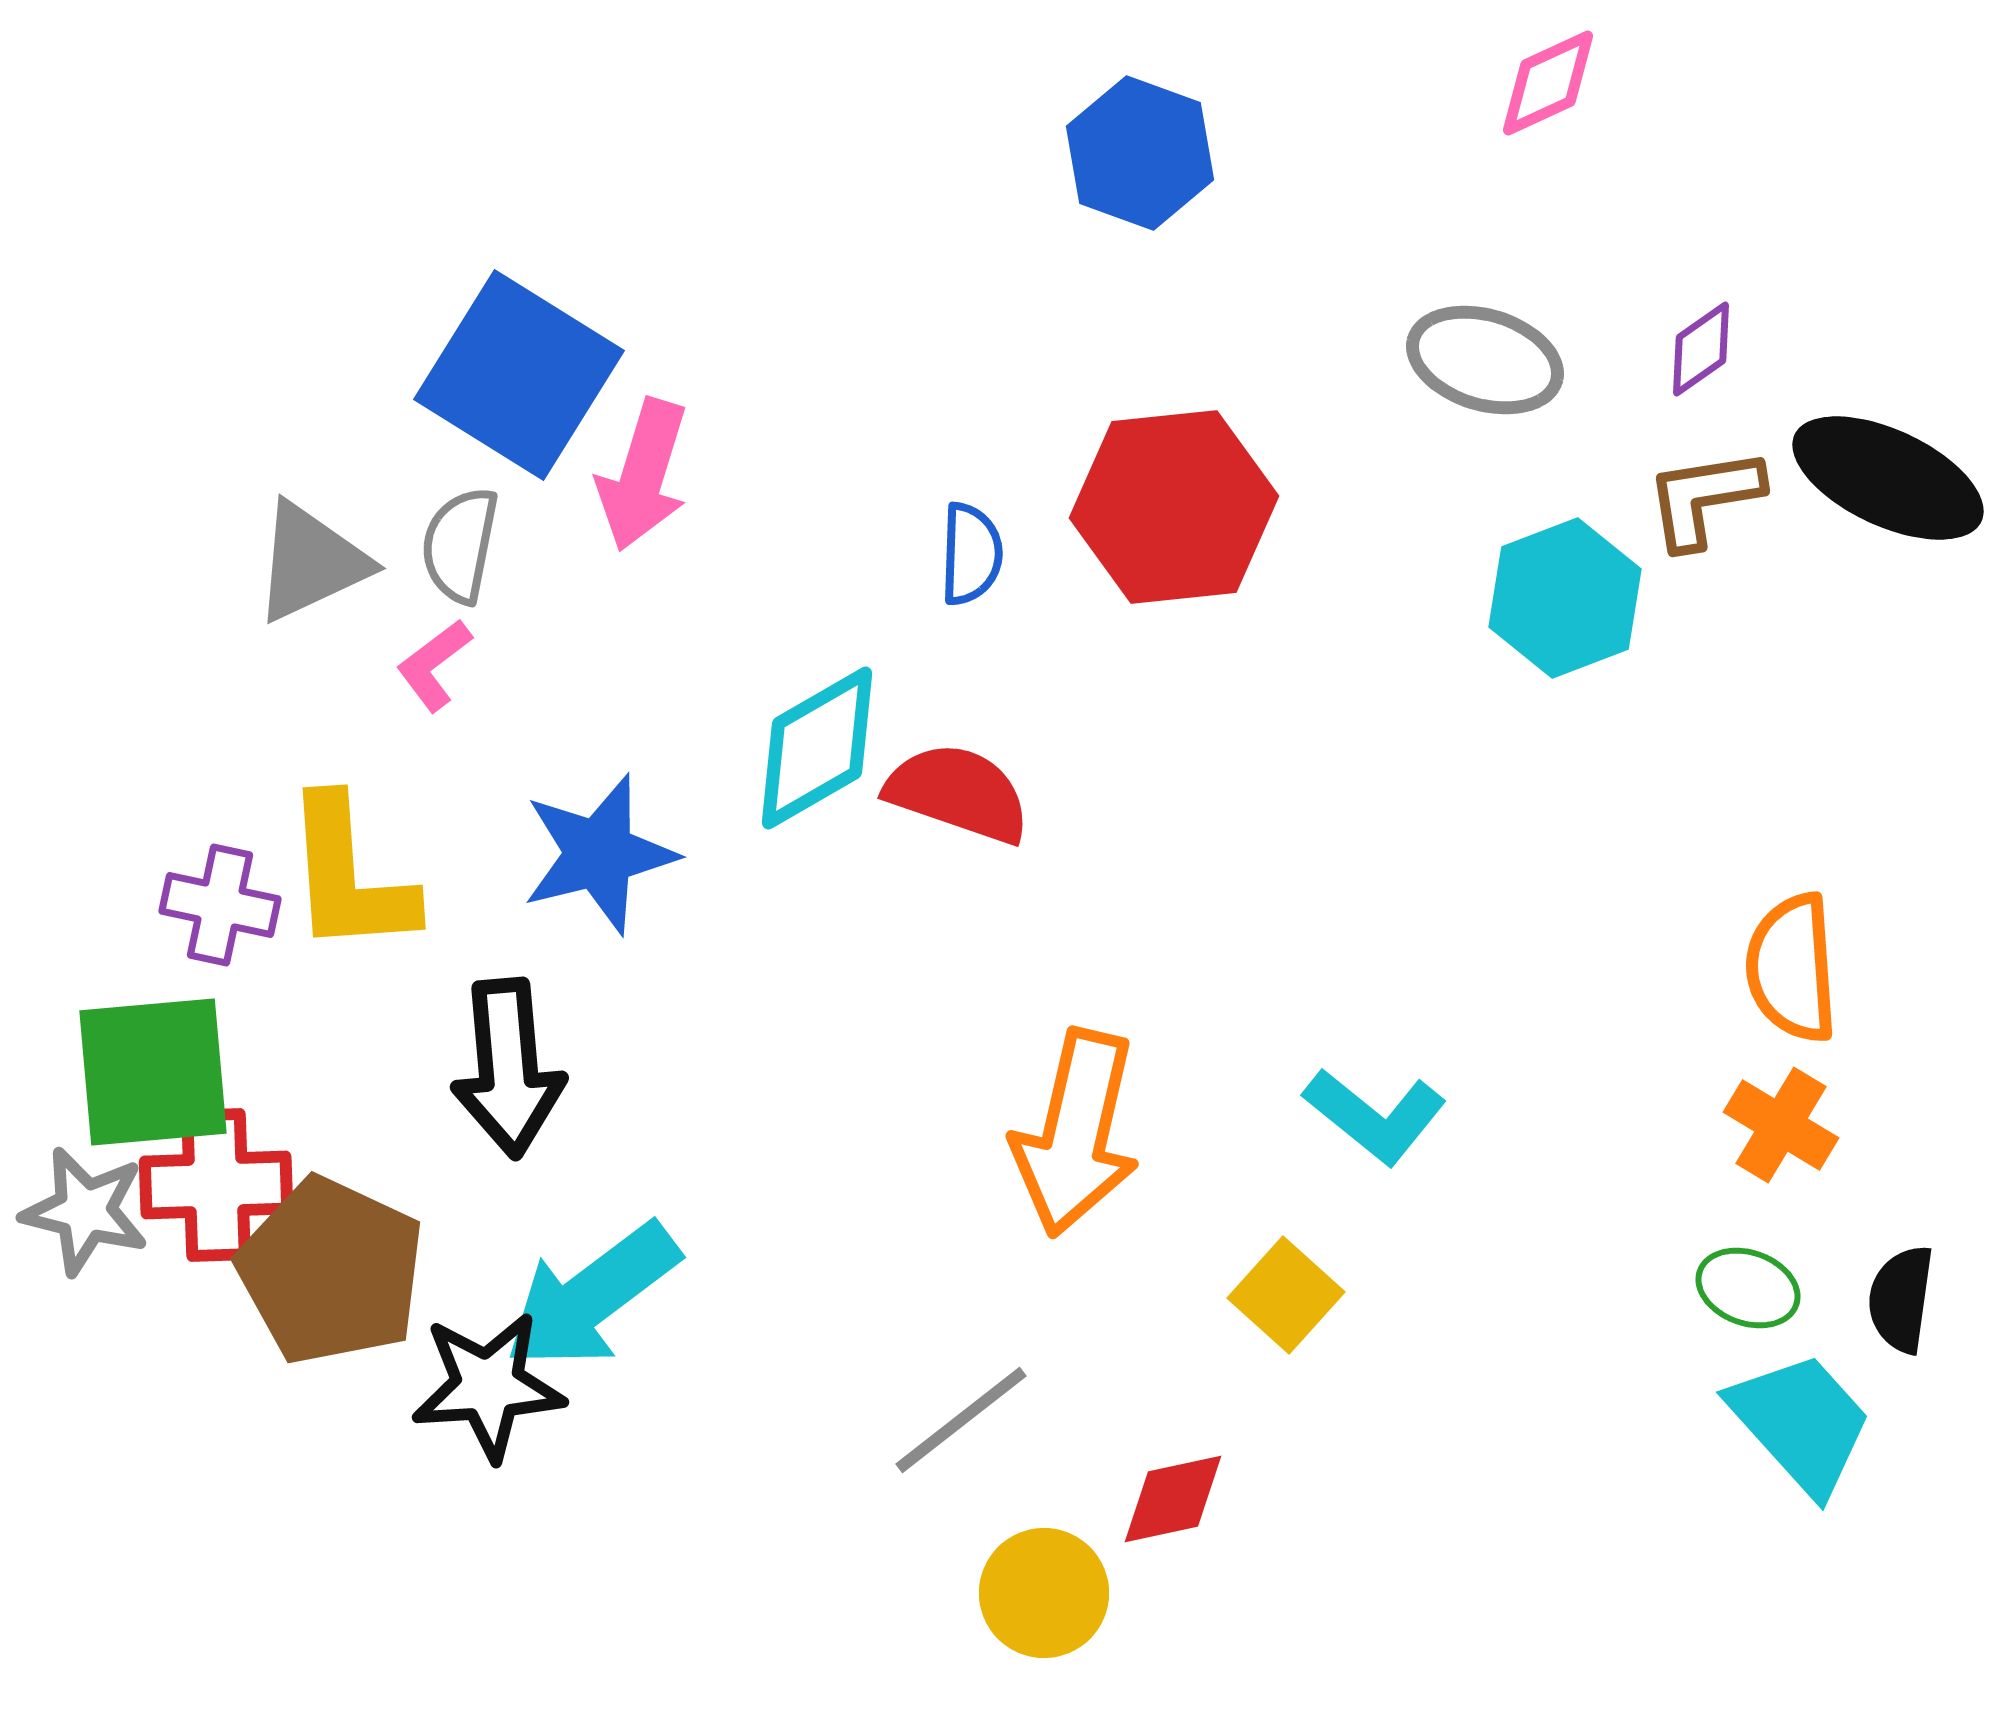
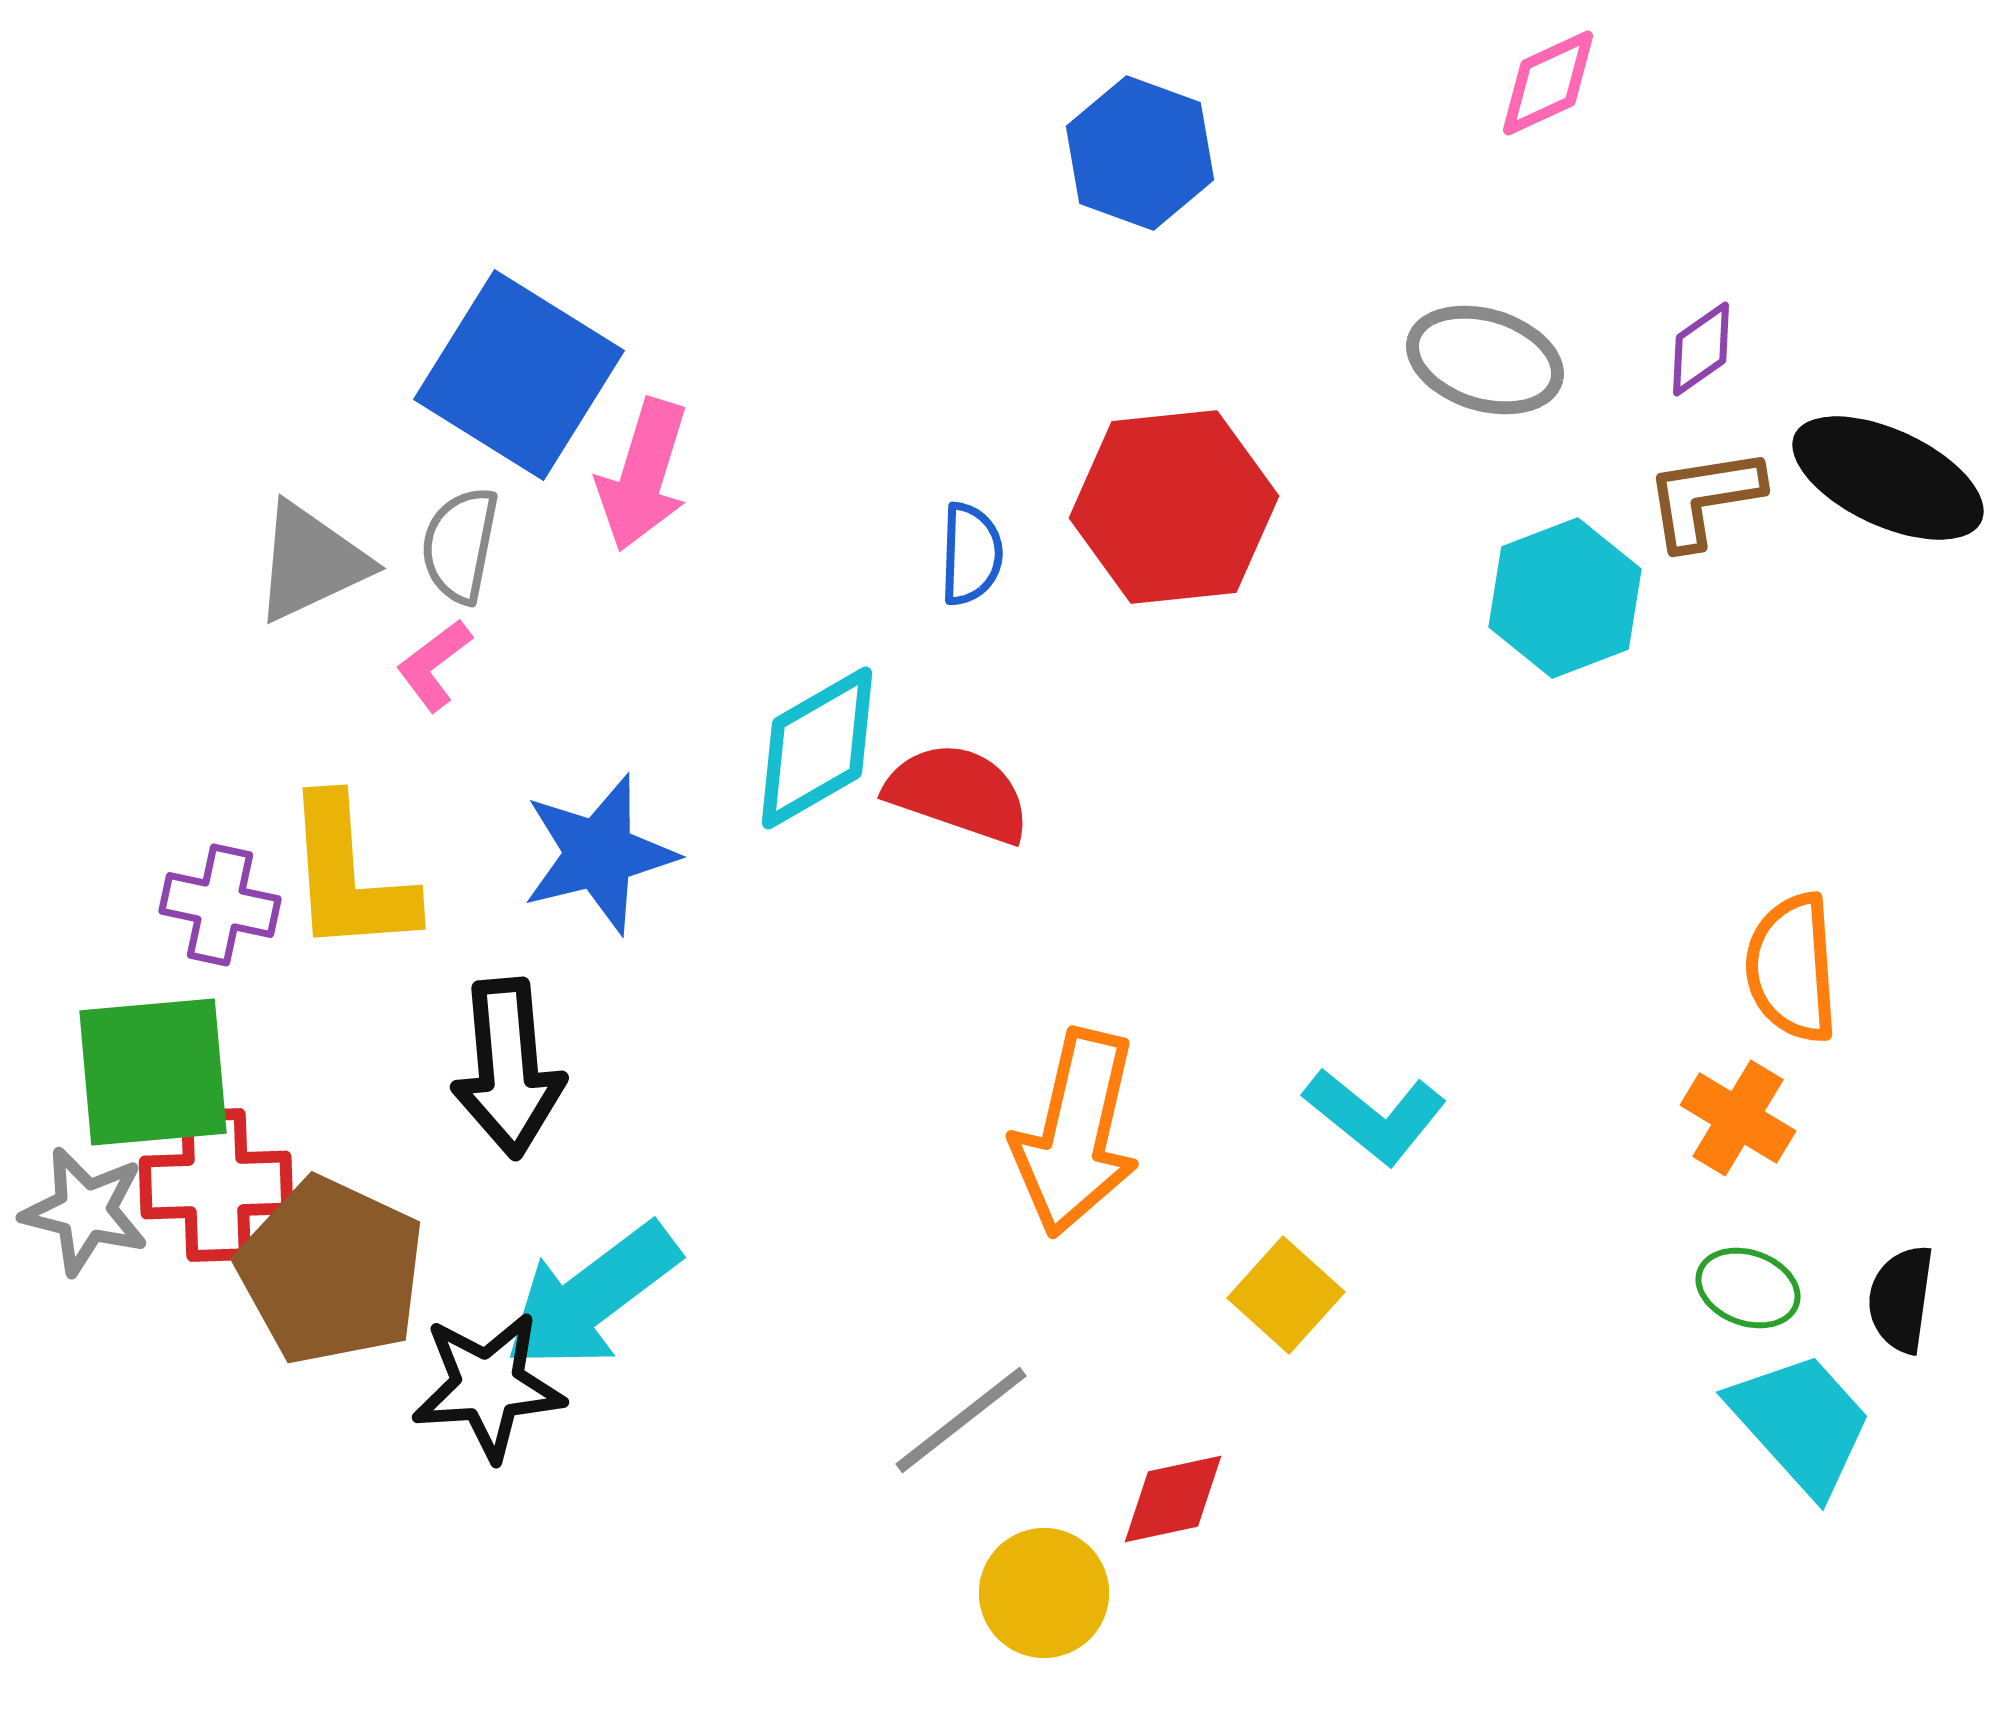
orange cross: moved 43 px left, 7 px up
